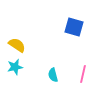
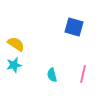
yellow semicircle: moved 1 px left, 1 px up
cyan star: moved 1 px left, 2 px up
cyan semicircle: moved 1 px left
